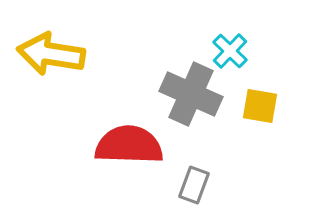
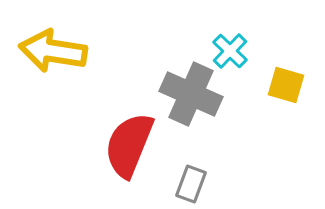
yellow arrow: moved 2 px right, 3 px up
yellow square: moved 26 px right, 21 px up; rotated 6 degrees clockwise
red semicircle: rotated 70 degrees counterclockwise
gray rectangle: moved 3 px left, 1 px up
